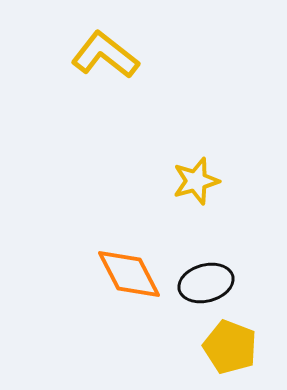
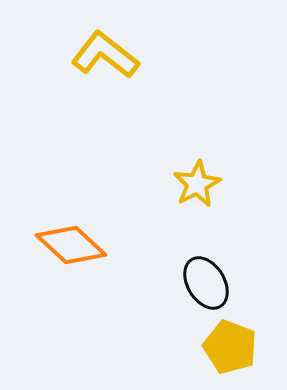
yellow star: moved 1 px right, 3 px down; rotated 12 degrees counterclockwise
orange diamond: moved 58 px left, 29 px up; rotated 20 degrees counterclockwise
black ellipse: rotated 74 degrees clockwise
